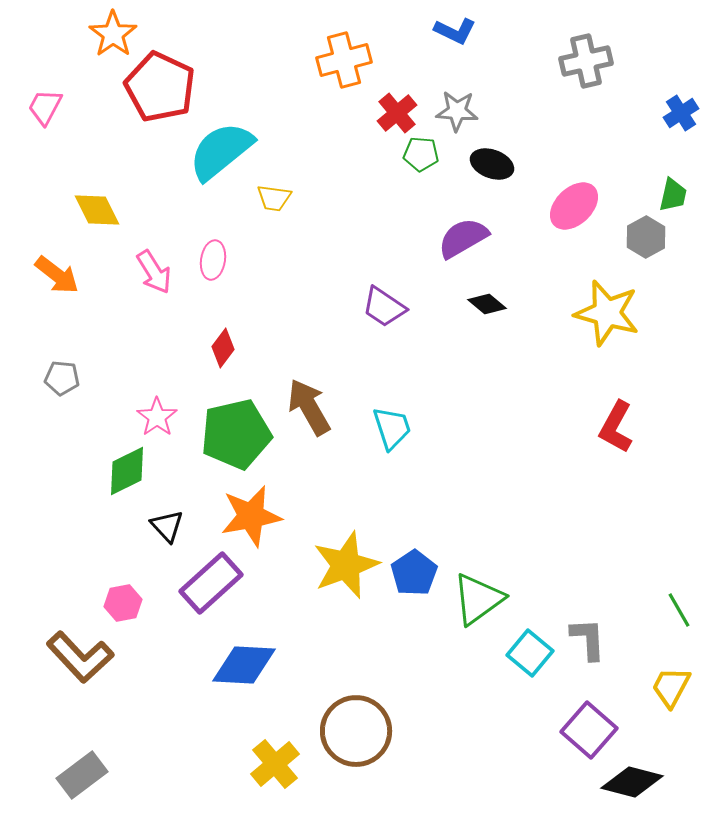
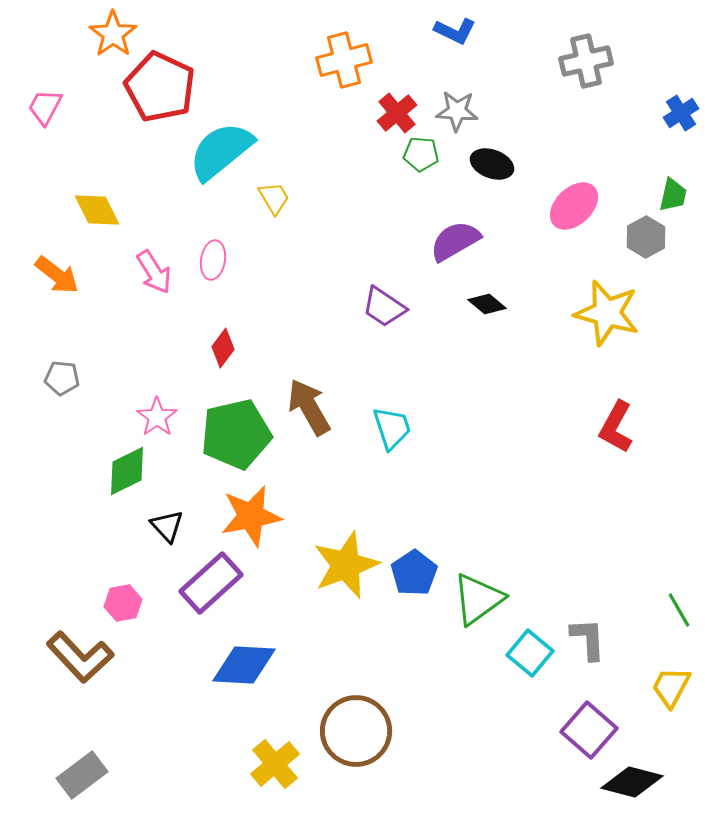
yellow trapezoid at (274, 198): rotated 129 degrees counterclockwise
purple semicircle at (463, 238): moved 8 px left, 3 px down
